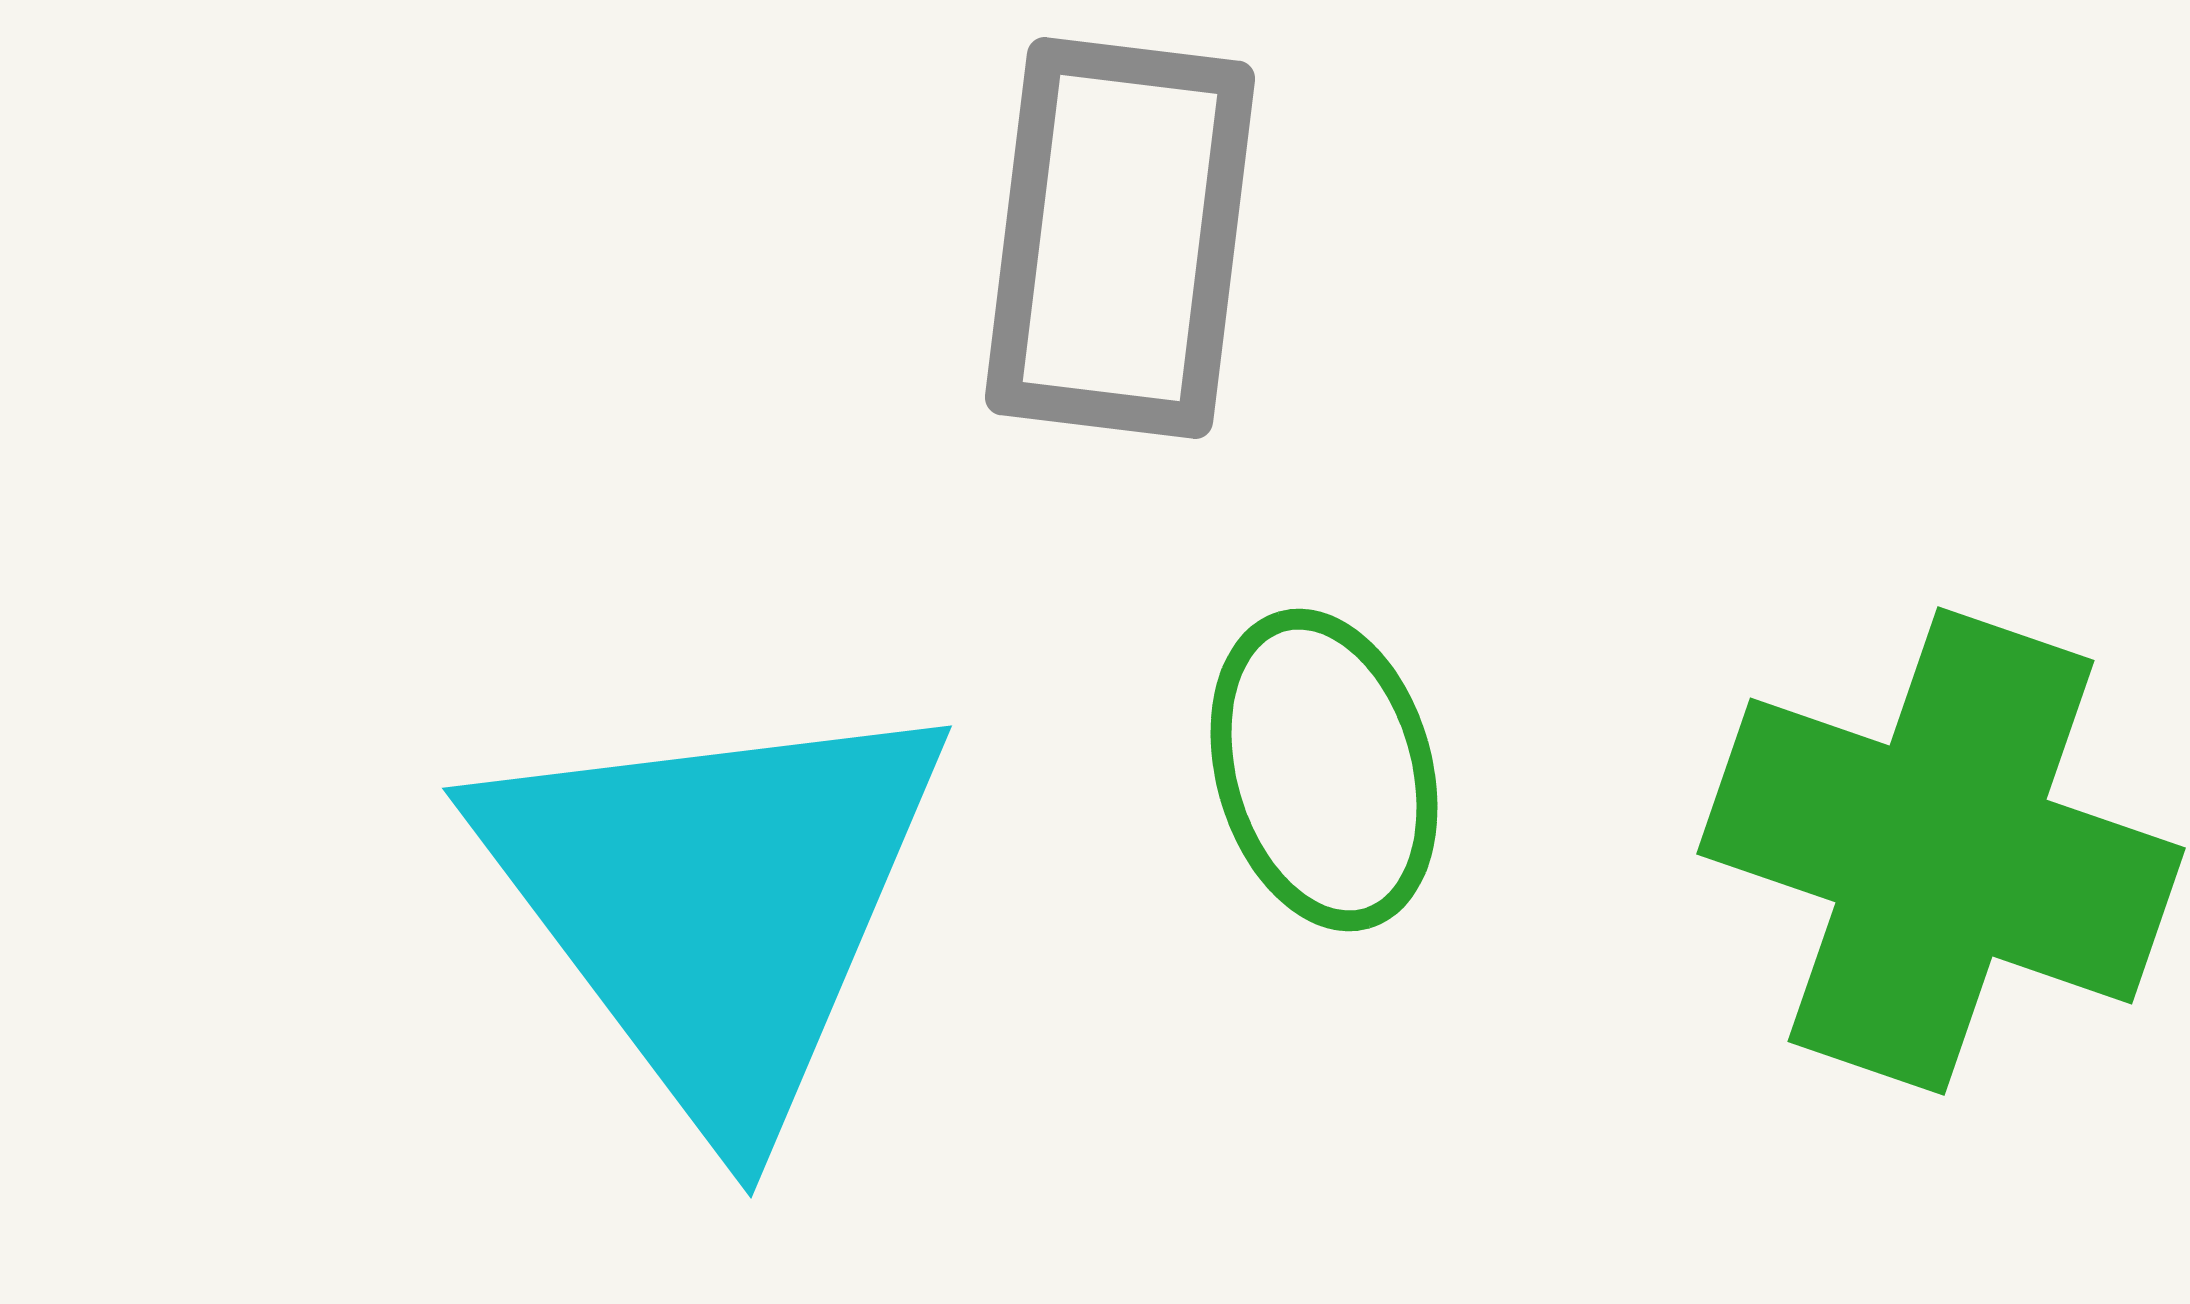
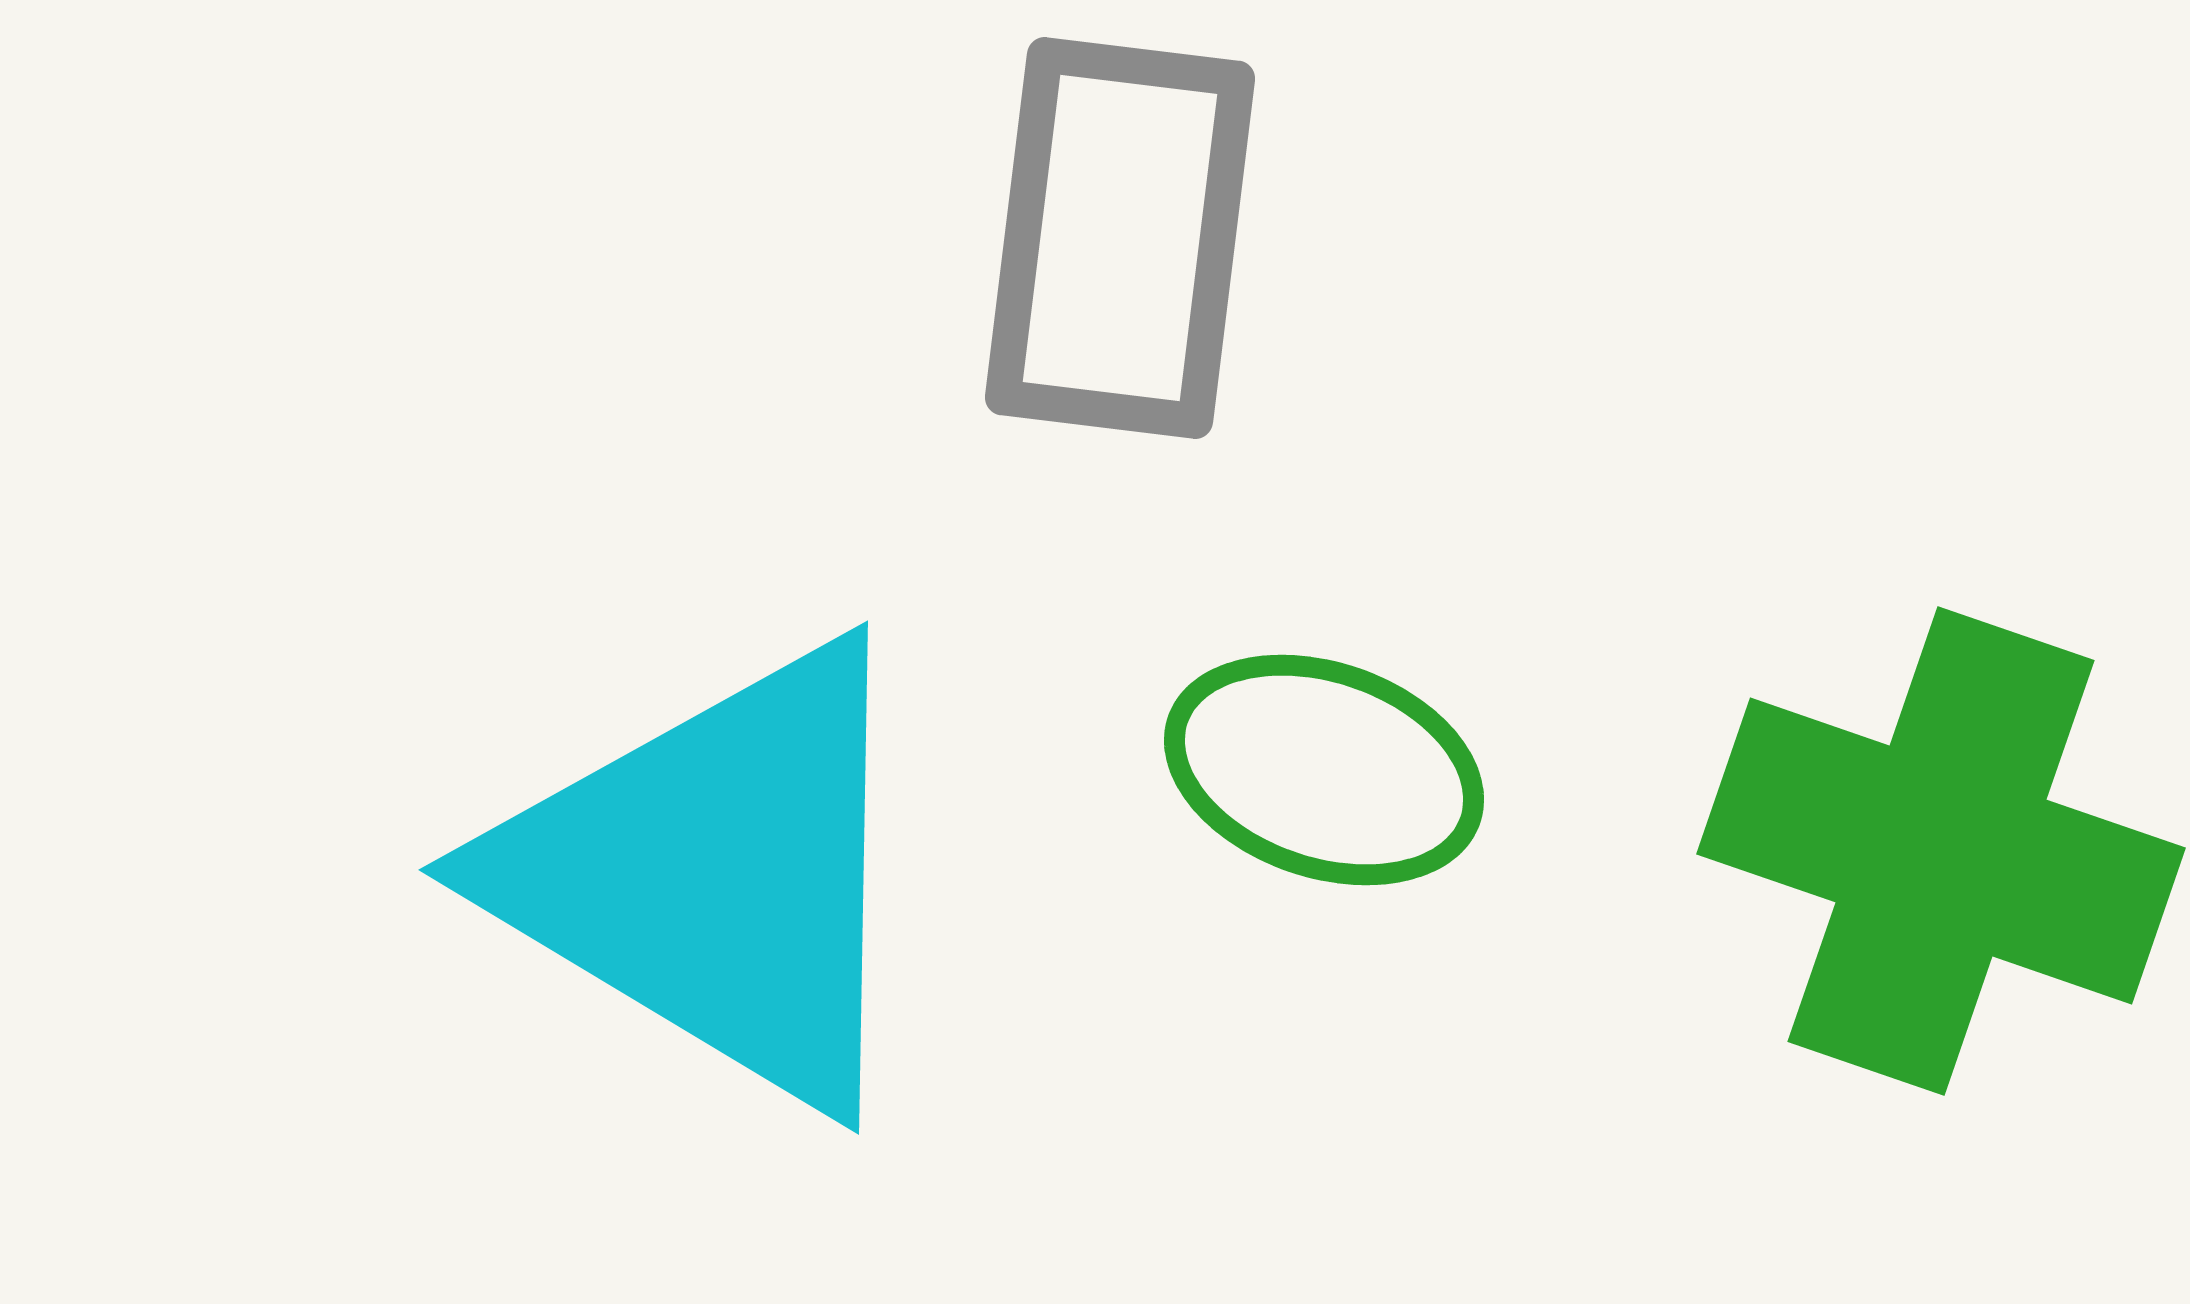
green ellipse: rotated 55 degrees counterclockwise
cyan triangle: moved 29 px up; rotated 22 degrees counterclockwise
